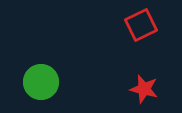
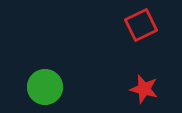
green circle: moved 4 px right, 5 px down
